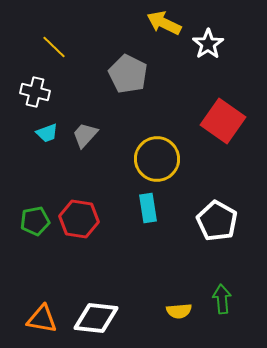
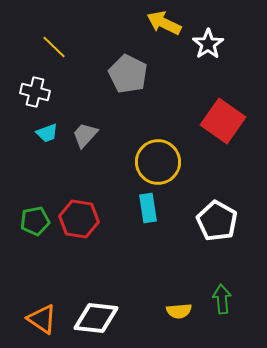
yellow circle: moved 1 px right, 3 px down
orange triangle: rotated 24 degrees clockwise
